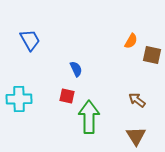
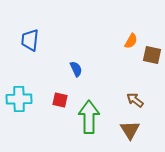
blue trapezoid: rotated 145 degrees counterclockwise
red square: moved 7 px left, 4 px down
brown arrow: moved 2 px left
brown triangle: moved 6 px left, 6 px up
